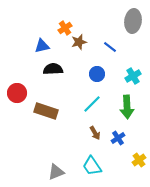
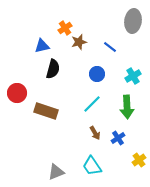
black semicircle: rotated 108 degrees clockwise
